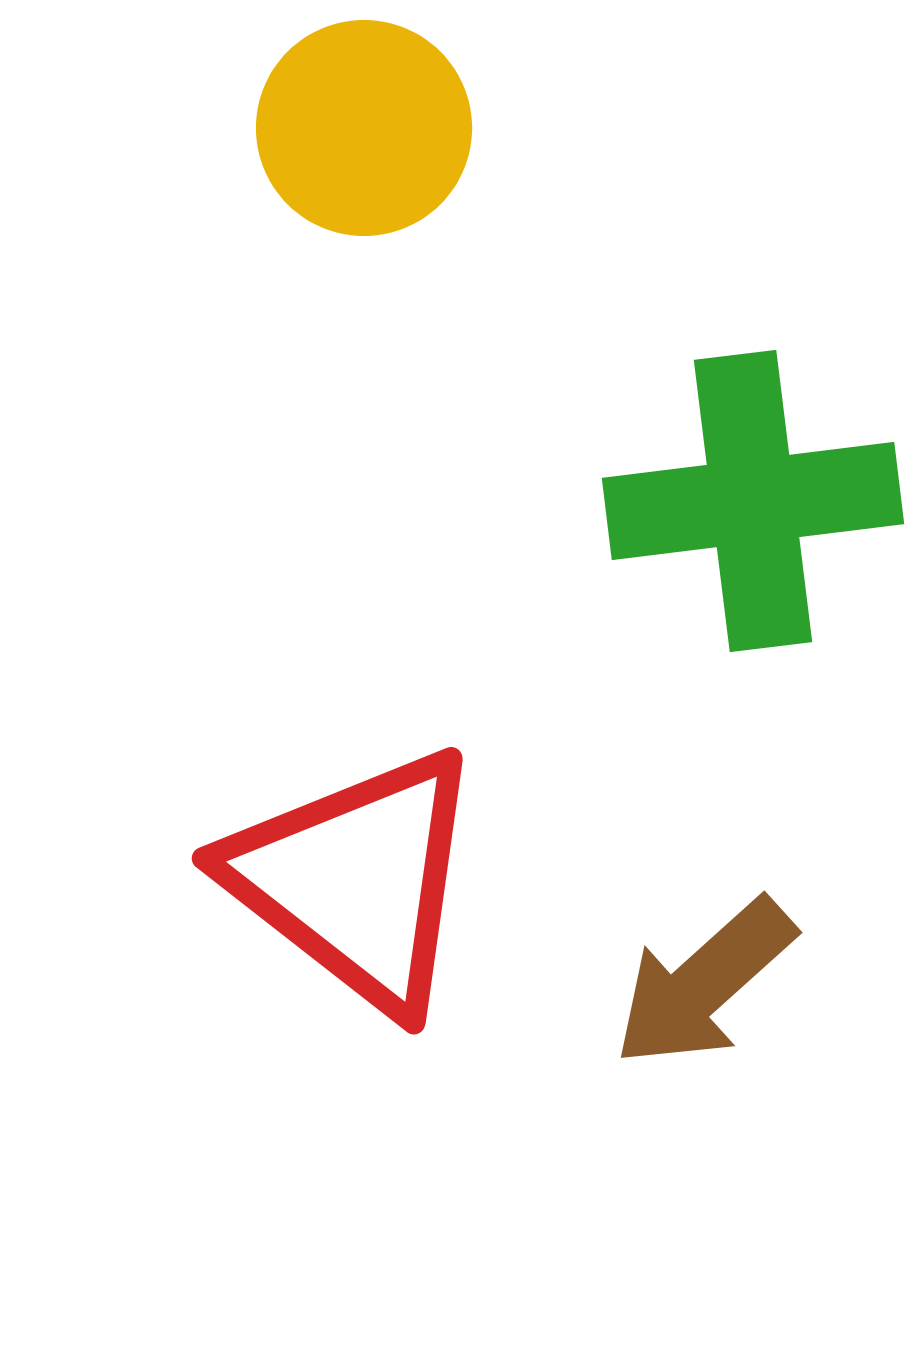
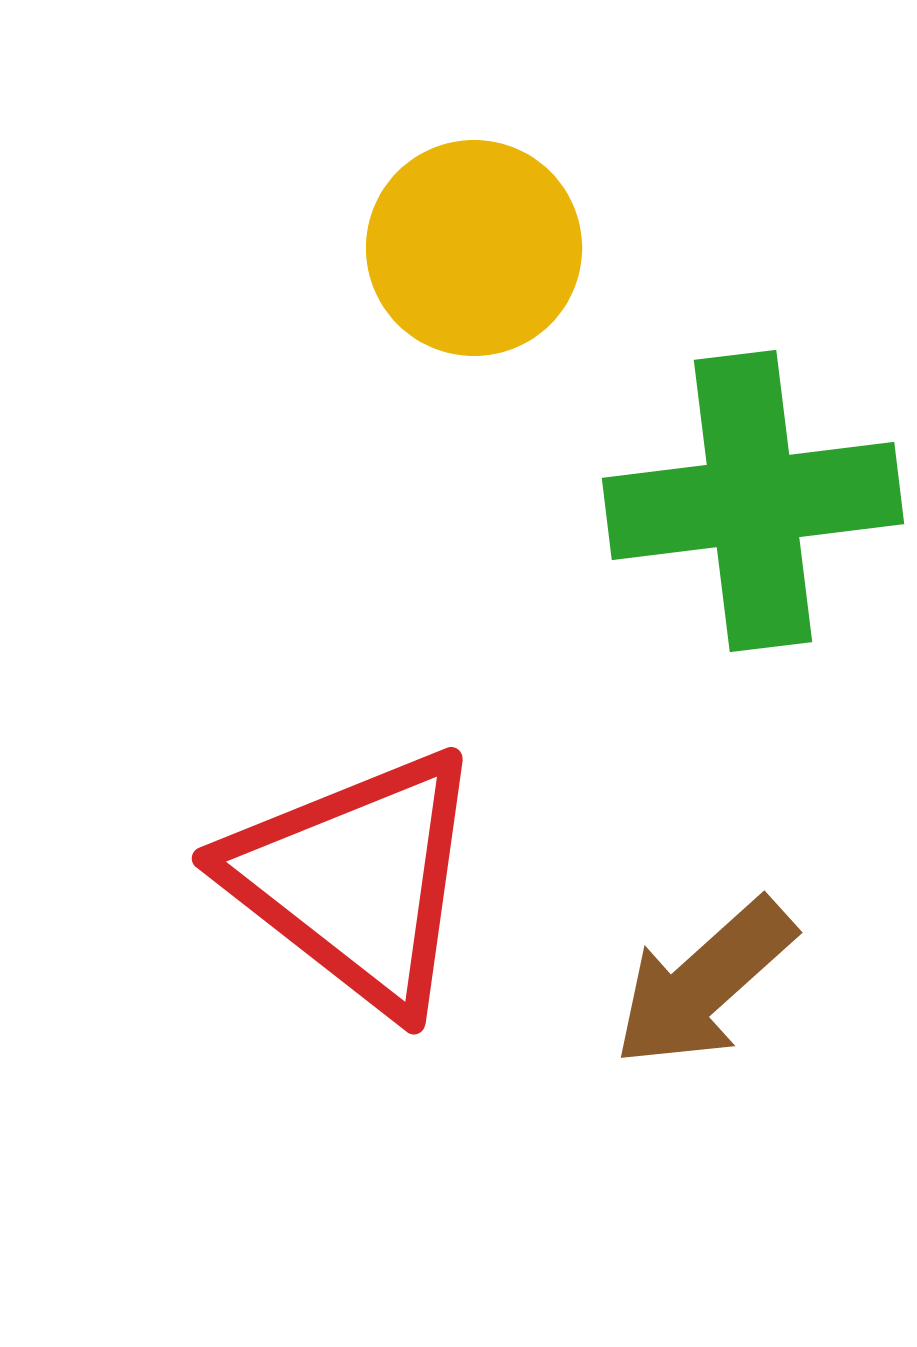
yellow circle: moved 110 px right, 120 px down
